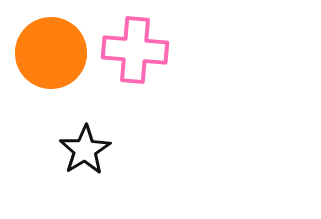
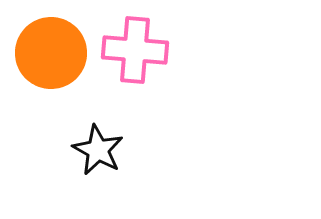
black star: moved 13 px right; rotated 12 degrees counterclockwise
